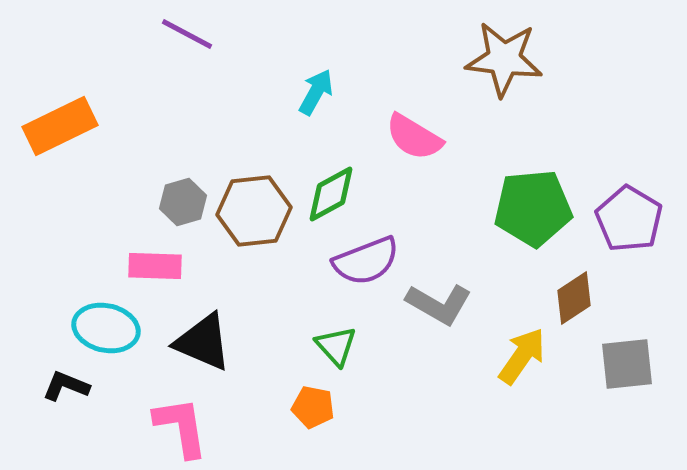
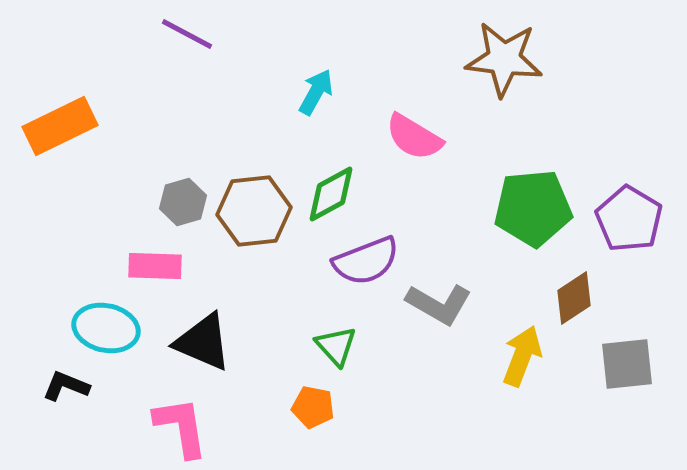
yellow arrow: rotated 14 degrees counterclockwise
